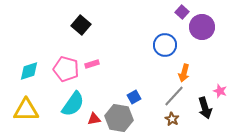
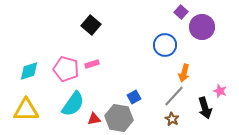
purple square: moved 1 px left
black square: moved 10 px right
